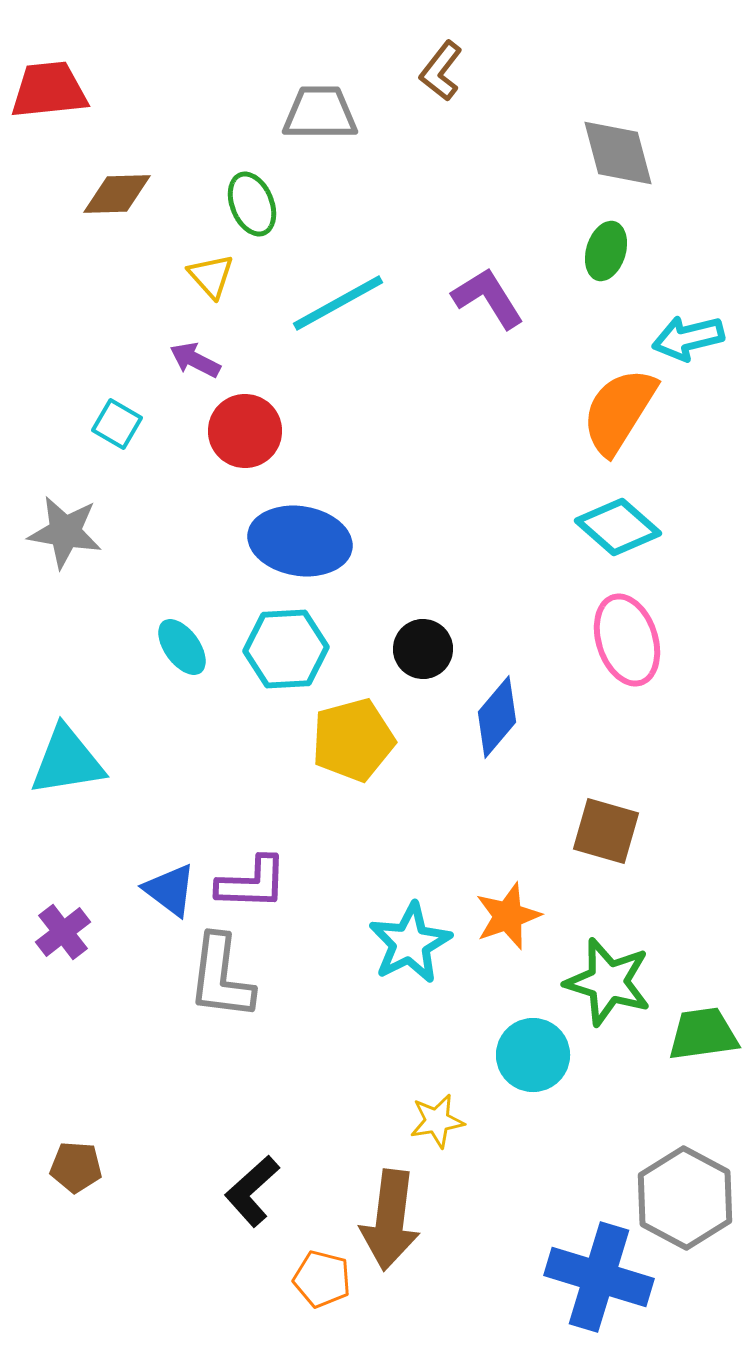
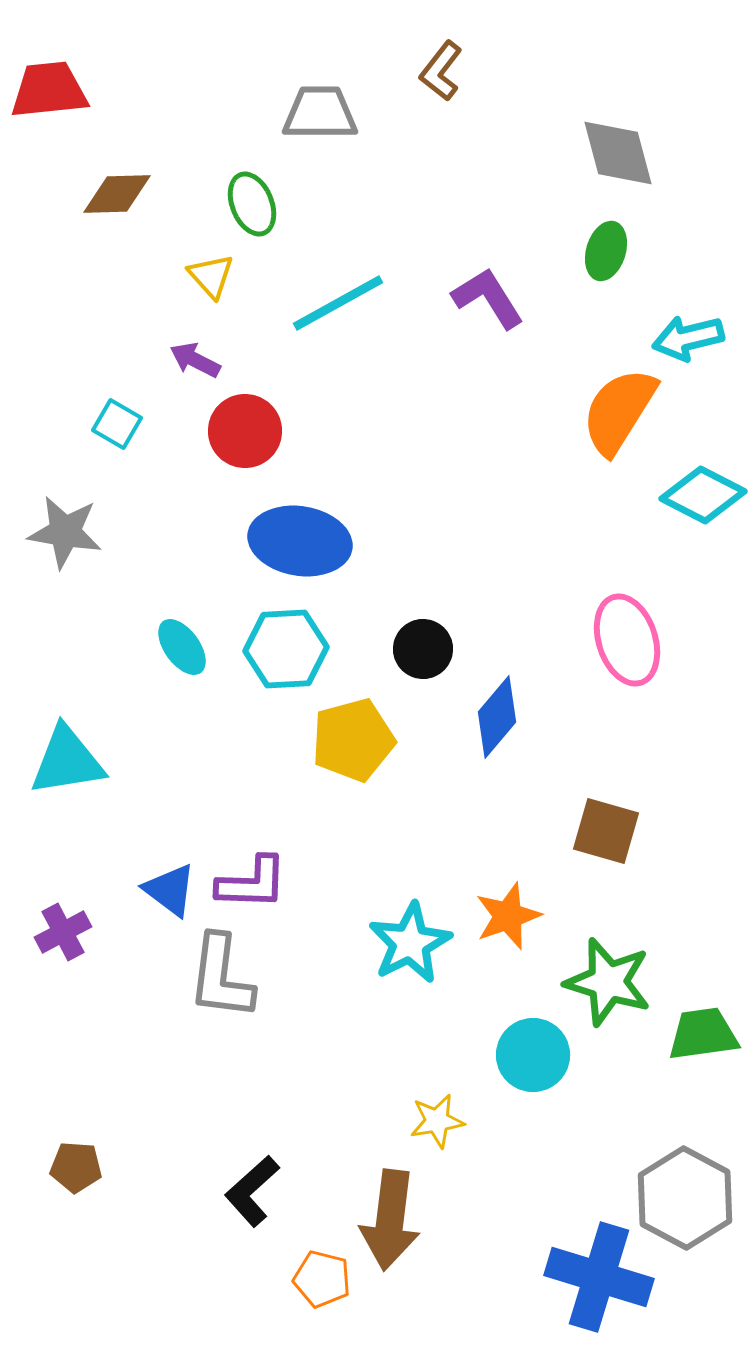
cyan diamond at (618, 527): moved 85 px right, 32 px up; rotated 14 degrees counterclockwise
purple cross at (63, 932): rotated 10 degrees clockwise
